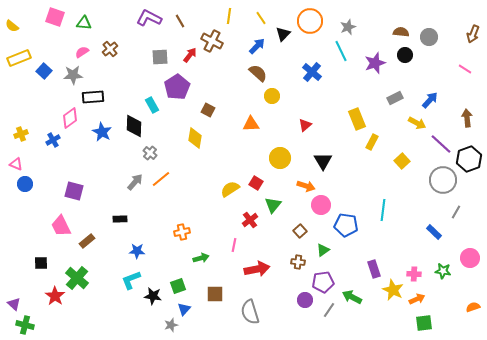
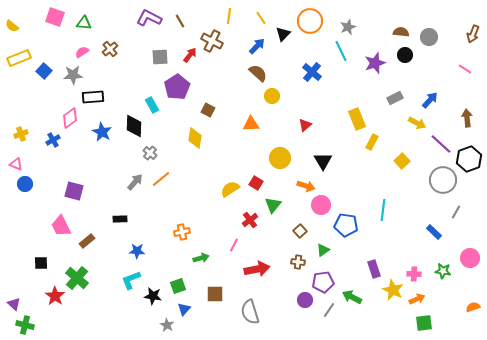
pink line at (234, 245): rotated 16 degrees clockwise
gray star at (171, 325): moved 4 px left; rotated 24 degrees counterclockwise
